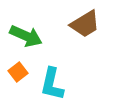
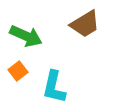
orange square: moved 1 px up
cyan L-shape: moved 2 px right, 3 px down
